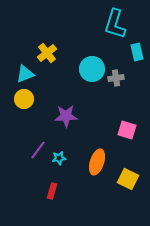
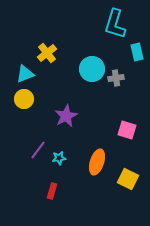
purple star: rotated 25 degrees counterclockwise
